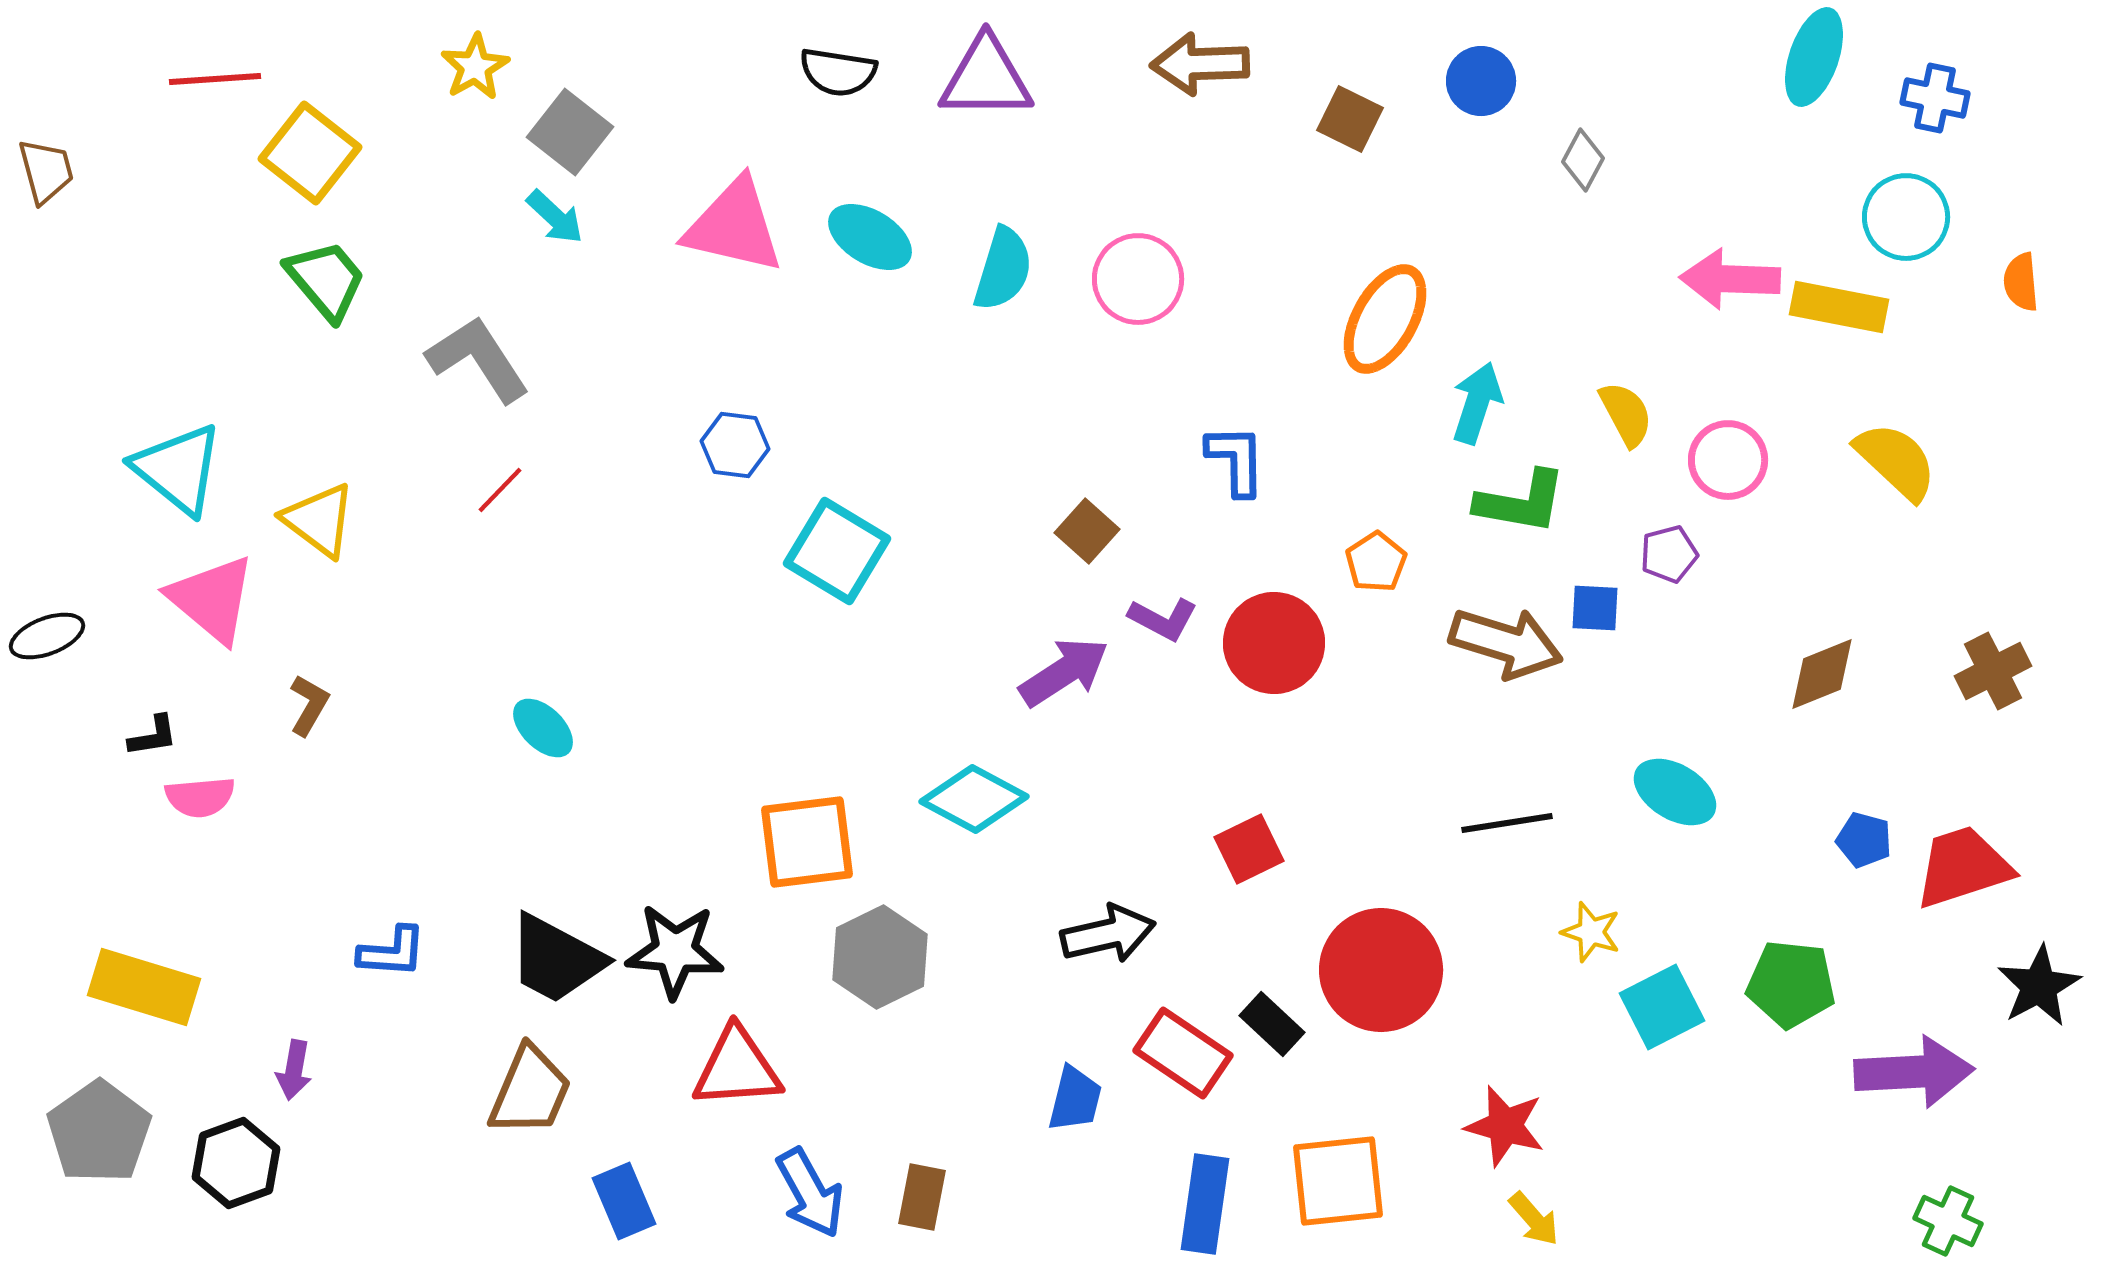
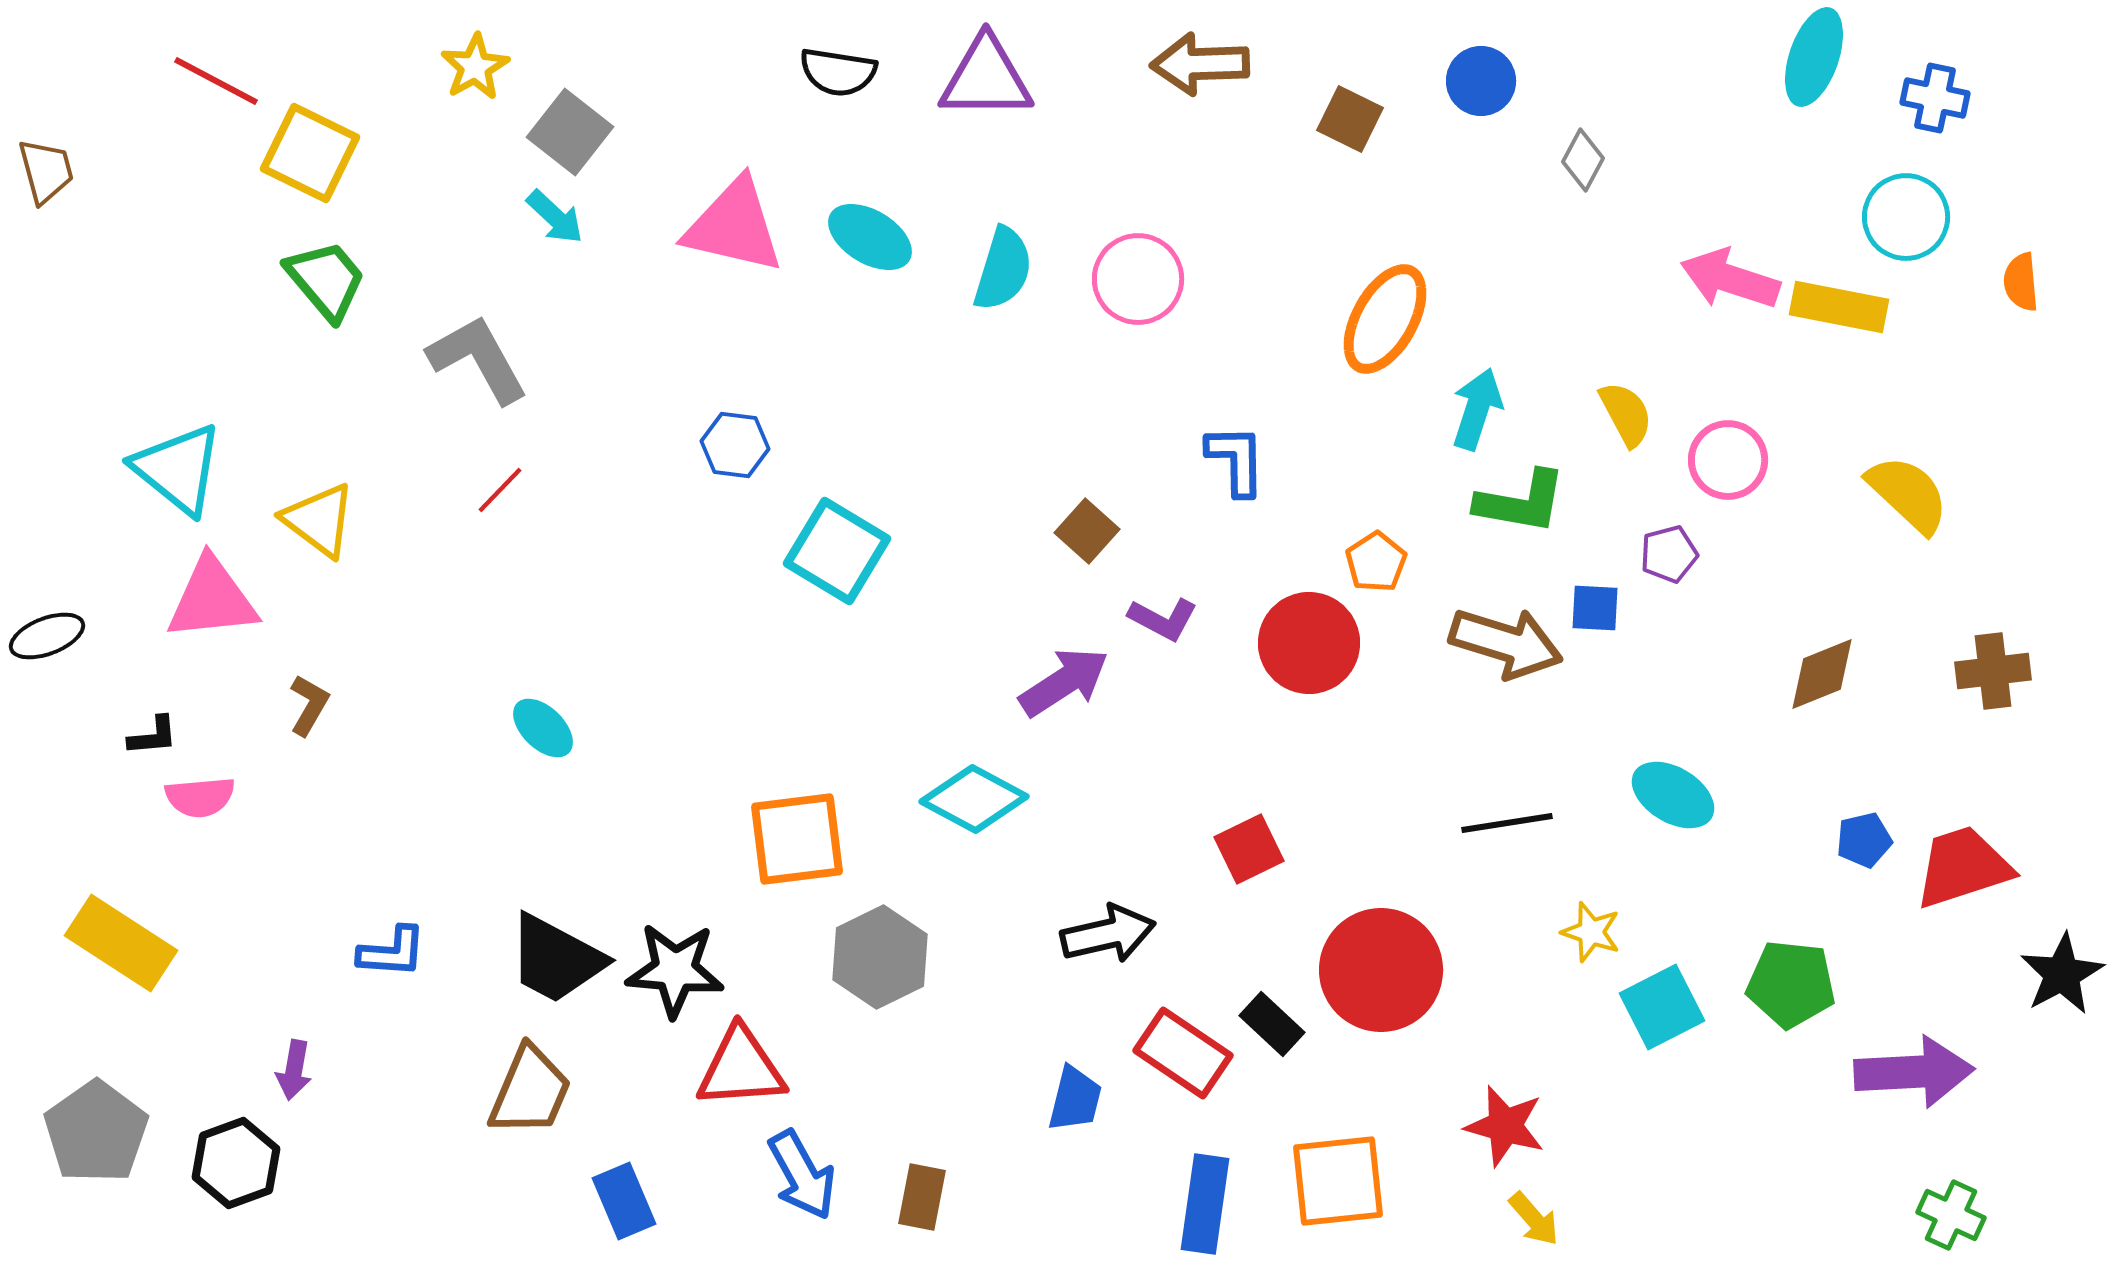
red line at (215, 79): moved 1 px right, 2 px down; rotated 32 degrees clockwise
yellow square at (310, 153): rotated 12 degrees counterclockwise
pink arrow at (1730, 279): rotated 16 degrees clockwise
gray L-shape at (478, 359): rotated 4 degrees clockwise
cyan arrow at (1477, 403): moved 6 px down
yellow semicircle at (1896, 461): moved 12 px right, 33 px down
pink triangle at (212, 599): rotated 46 degrees counterclockwise
red circle at (1274, 643): moved 35 px right
brown cross at (1993, 671): rotated 20 degrees clockwise
purple arrow at (1064, 672): moved 10 px down
black L-shape at (153, 736): rotated 4 degrees clockwise
cyan ellipse at (1675, 792): moved 2 px left, 3 px down
blue pentagon at (1864, 840): rotated 28 degrees counterclockwise
orange square at (807, 842): moved 10 px left, 3 px up
black star at (675, 951): moved 19 px down
black star at (2039, 986): moved 23 px right, 12 px up
yellow rectangle at (144, 987): moved 23 px left, 44 px up; rotated 16 degrees clockwise
red triangle at (737, 1068): moved 4 px right
gray pentagon at (99, 1132): moved 3 px left
blue arrow at (810, 1193): moved 8 px left, 18 px up
green cross at (1948, 1221): moved 3 px right, 6 px up
